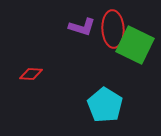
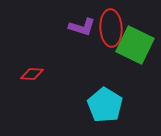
red ellipse: moved 2 px left, 1 px up
red diamond: moved 1 px right
